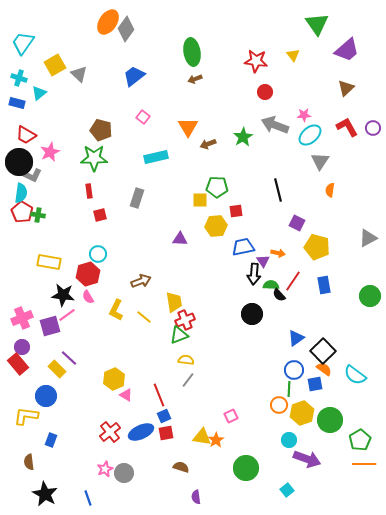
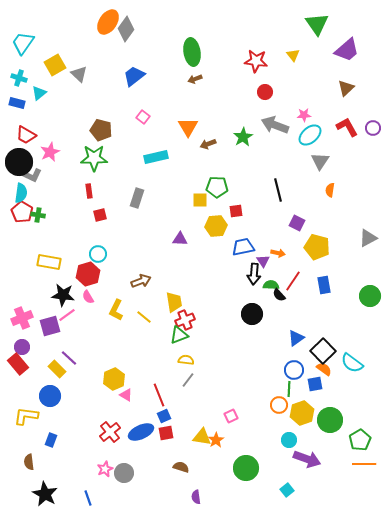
cyan semicircle at (355, 375): moved 3 px left, 12 px up
blue circle at (46, 396): moved 4 px right
